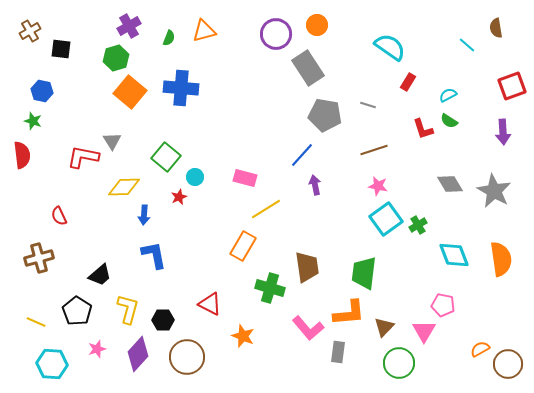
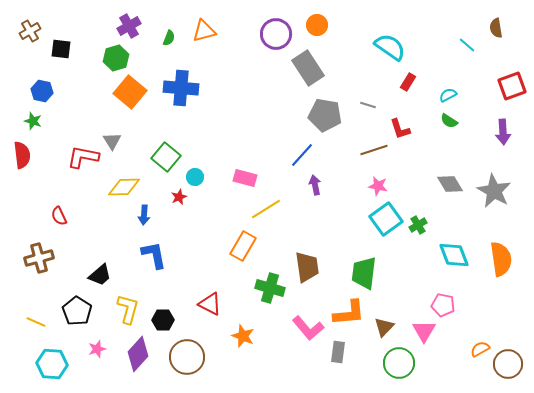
red L-shape at (423, 129): moved 23 px left
